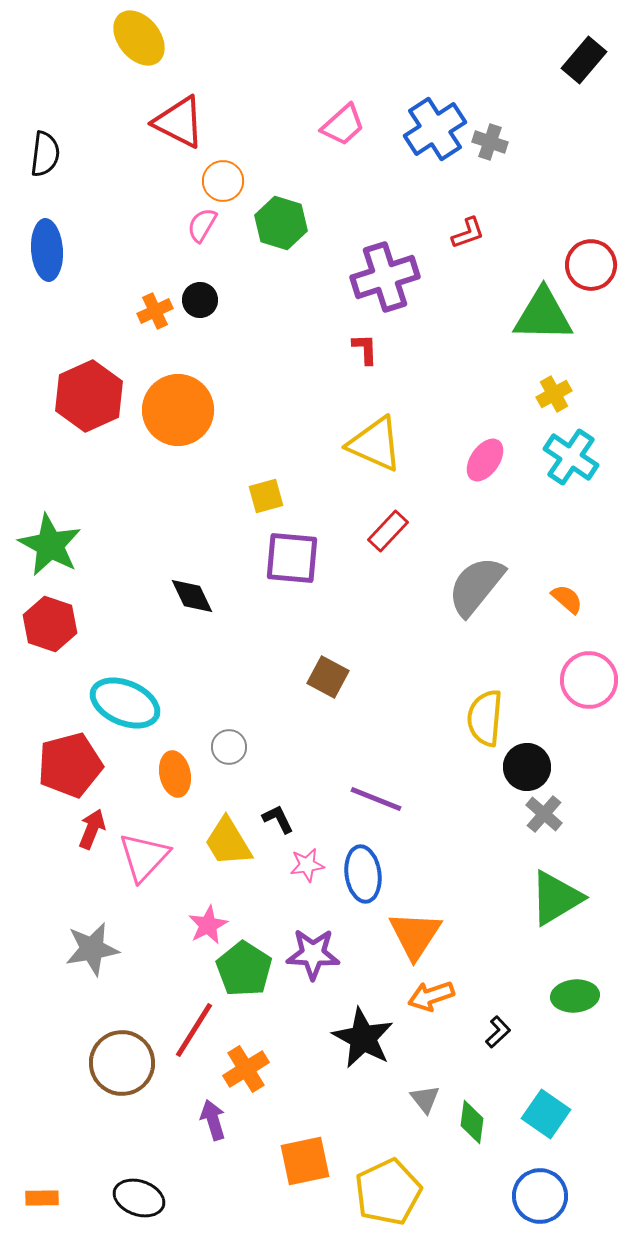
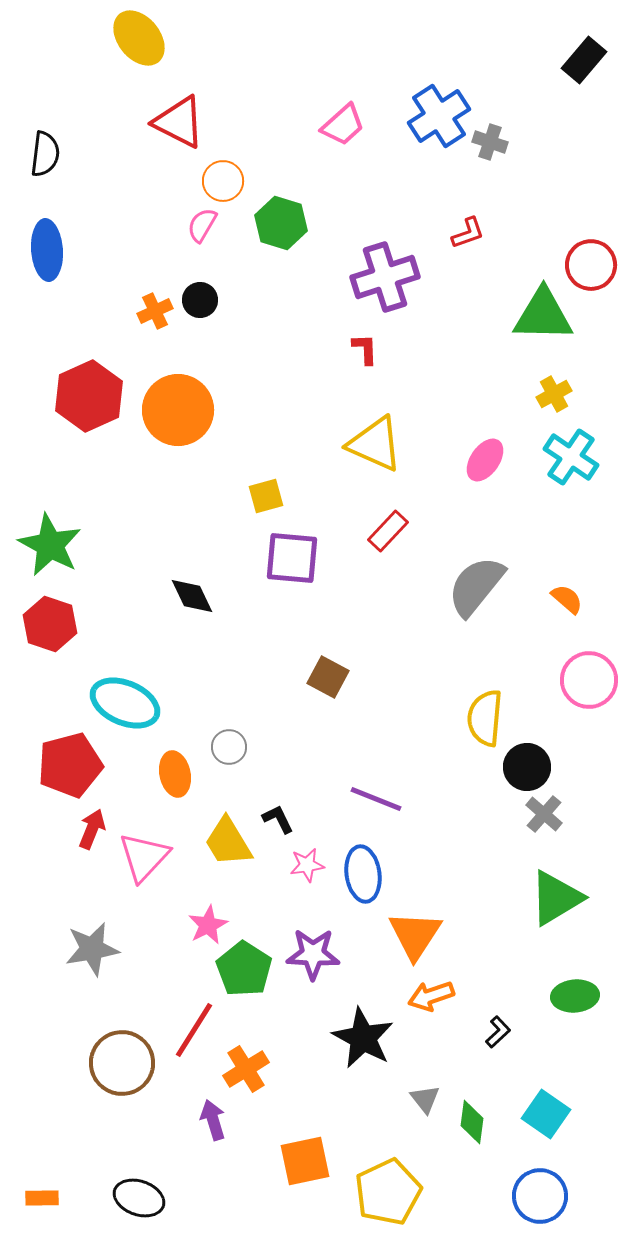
blue cross at (435, 129): moved 4 px right, 13 px up
